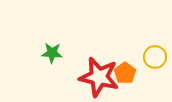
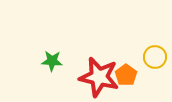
green star: moved 8 px down
orange pentagon: moved 1 px right, 2 px down
